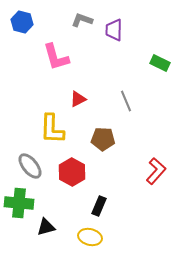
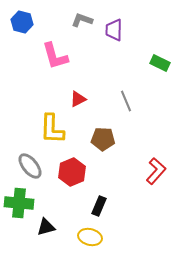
pink L-shape: moved 1 px left, 1 px up
red hexagon: rotated 8 degrees clockwise
